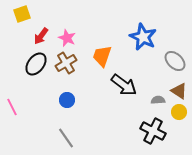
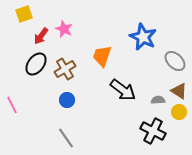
yellow square: moved 2 px right
pink star: moved 3 px left, 9 px up
brown cross: moved 1 px left, 6 px down
black arrow: moved 1 px left, 5 px down
pink line: moved 2 px up
